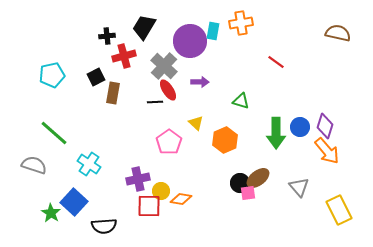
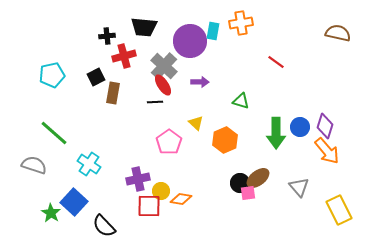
black trapezoid: rotated 116 degrees counterclockwise
red ellipse: moved 5 px left, 5 px up
black semicircle: rotated 50 degrees clockwise
